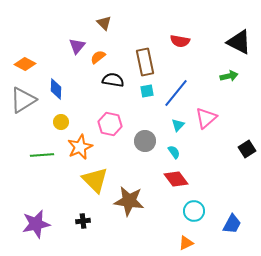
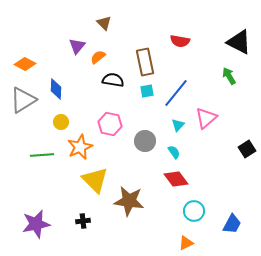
green arrow: rotated 108 degrees counterclockwise
